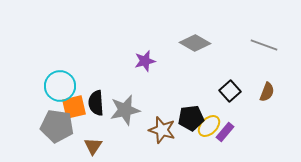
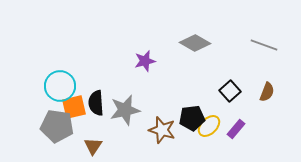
black pentagon: moved 1 px right
purple rectangle: moved 11 px right, 3 px up
